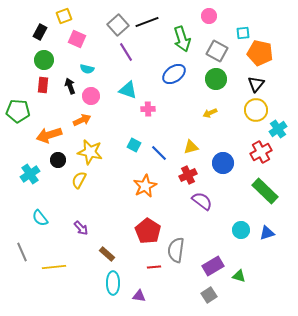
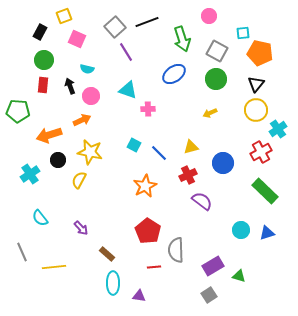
gray square at (118, 25): moved 3 px left, 2 px down
gray semicircle at (176, 250): rotated 10 degrees counterclockwise
